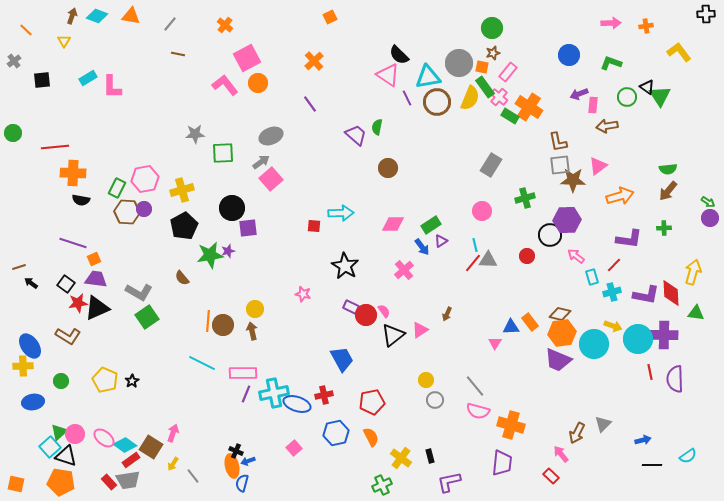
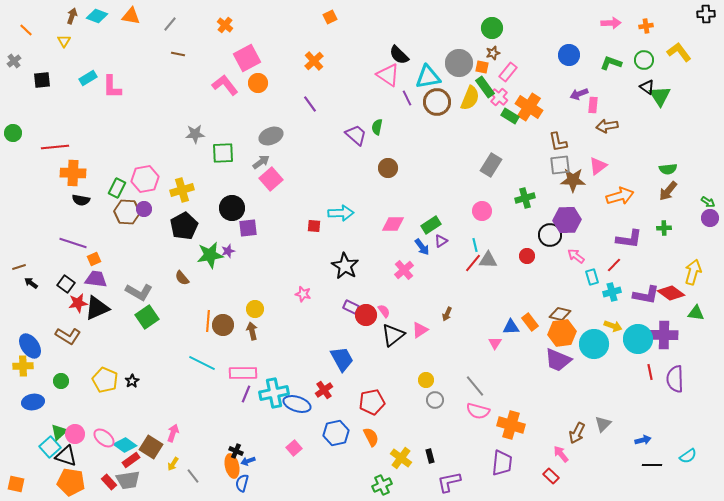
green circle at (627, 97): moved 17 px right, 37 px up
red diamond at (671, 293): rotated 52 degrees counterclockwise
red cross at (324, 395): moved 5 px up; rotated 24 degrees counterclockwise
orange pentagon at (61, 482): moved 10 px right
